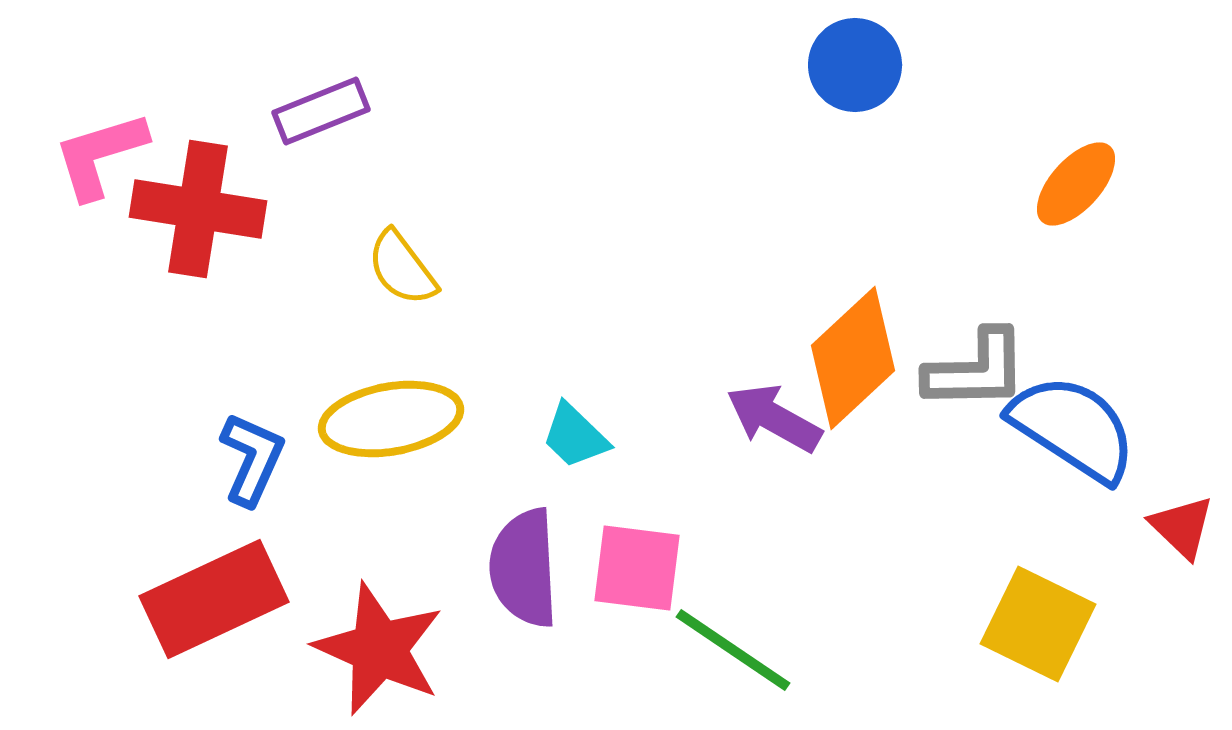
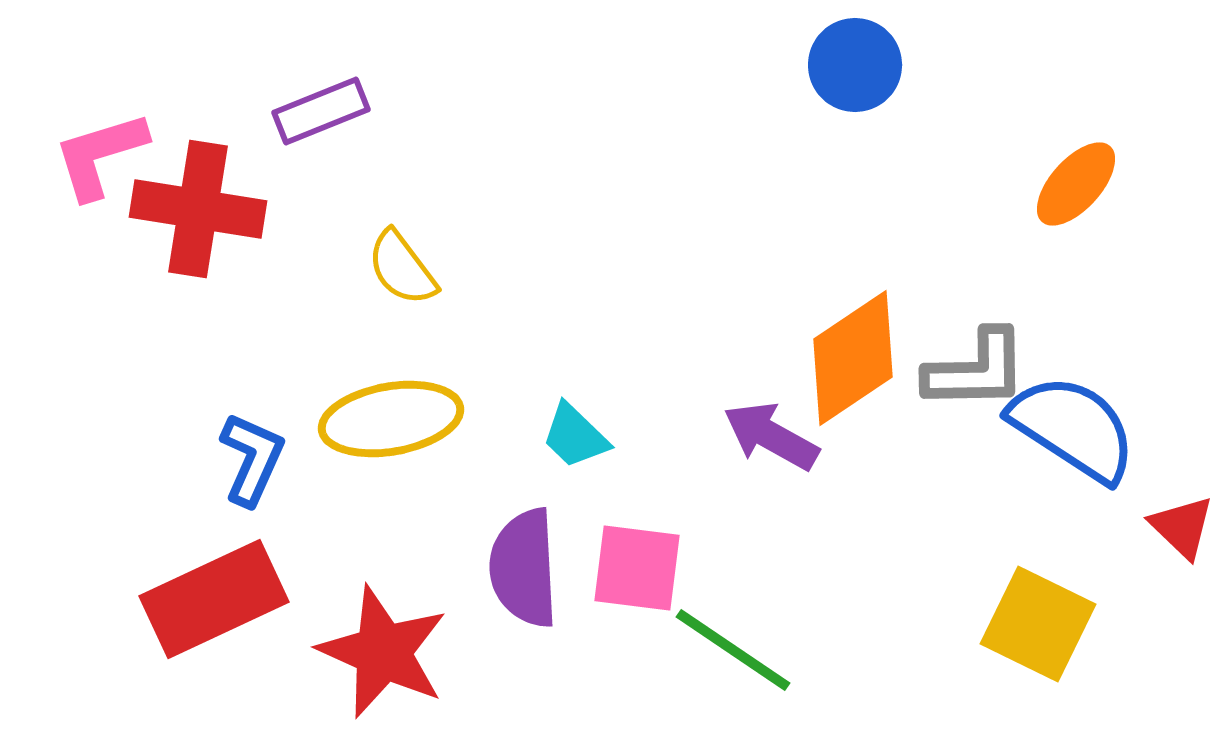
orange diamond: rotated 9 degrees clockwise
purple arrow: moved 3 px left, 18 px down
red star: moved 4 px right, 3 px down
